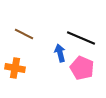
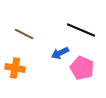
black line: moved 8 px up
blue arrow: rotated 102 degrees counterclockwise
